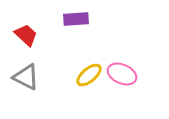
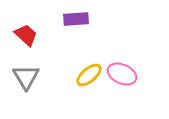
gray triangle: rotated 32 degrees clockwise
